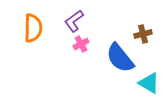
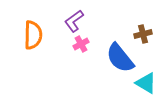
orange semicircle: moved 7 px down
cyan triangle: moved 3 px left
